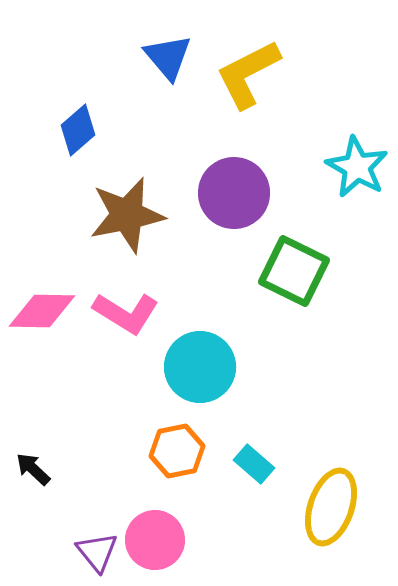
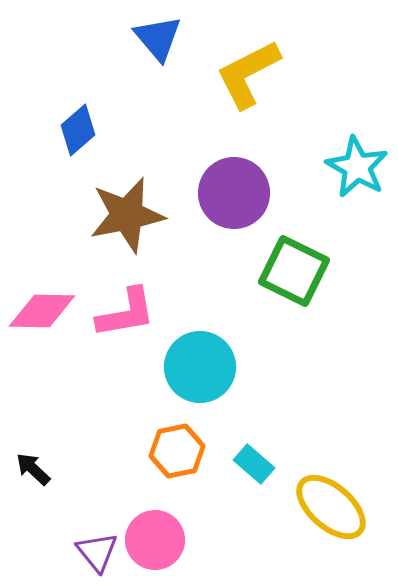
blue triangle: moved 10 px left, 19 px up
pink L-shape: rotated 42 degrees counterclockwise
yellow ellipse: rotated 68 degrees counterclockwise
